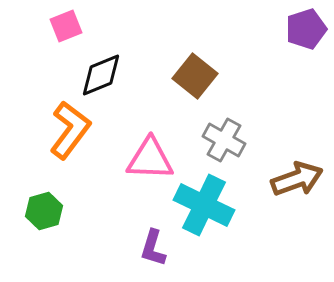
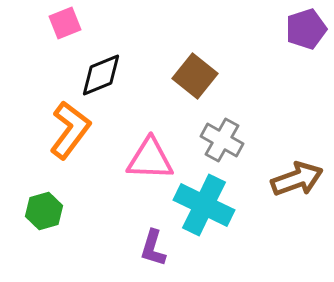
pink square: moved 1 px left, 3 px up
gray cross: moved 2 px left
